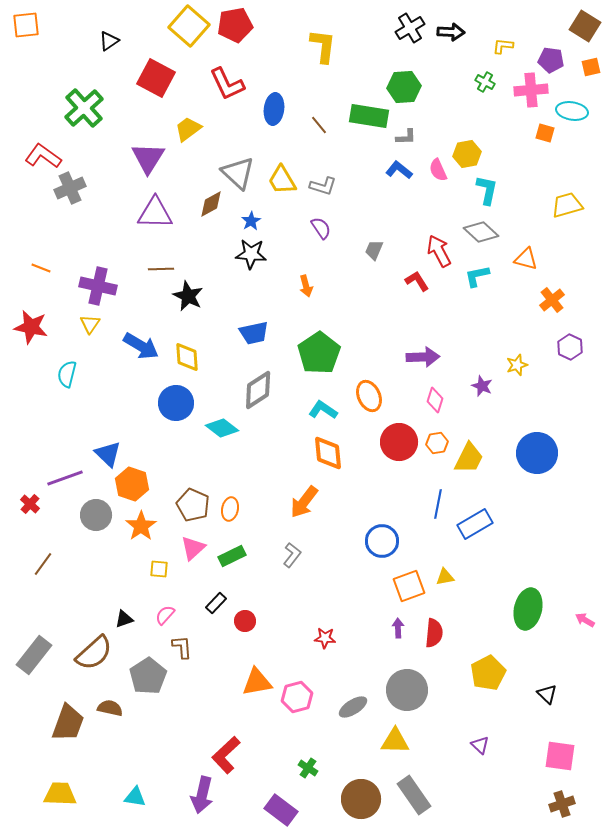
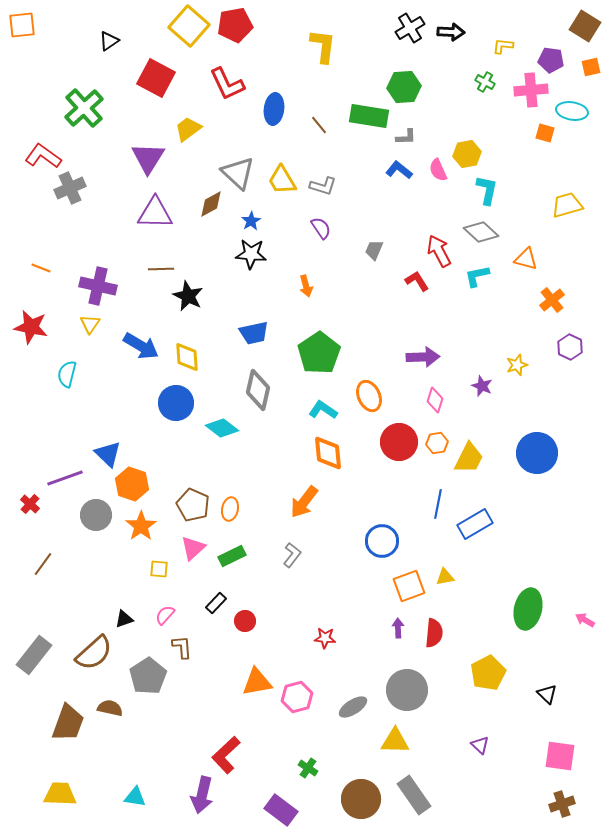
orange square at (26, 25): moved 4 px left
gray diamond at (258, 390): rotated 45 degrees counterclockwise
